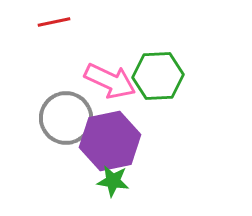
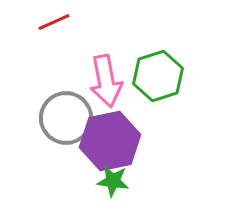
red line: rotated 12 degrees counterclockwise
green hexagon: rotated 15 degrees counterclockwise
pink arrow: moved 4 px left; rotated 54 degrees clockwise
